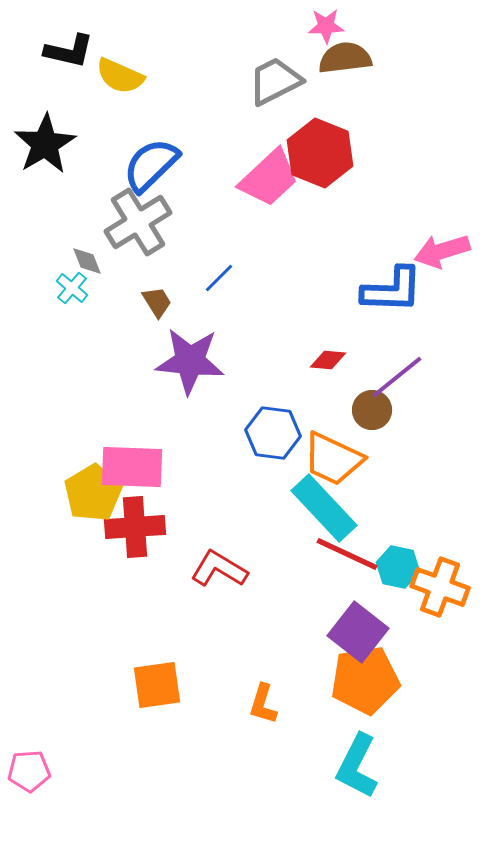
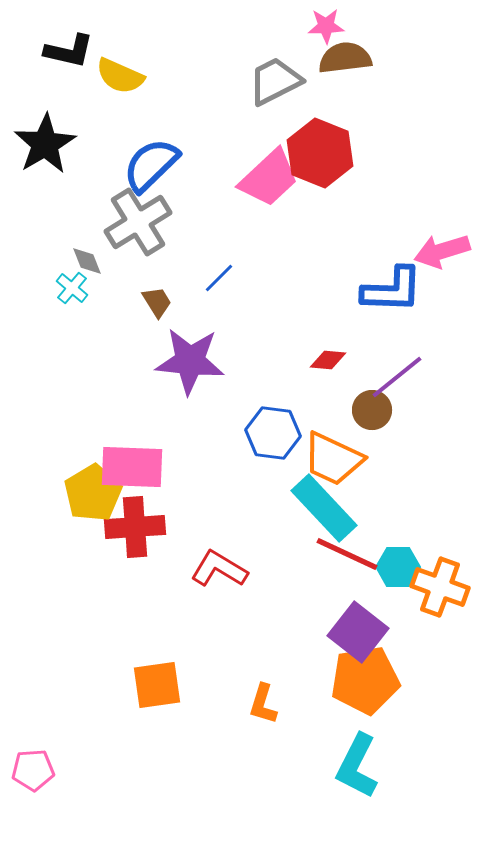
cyan hexagon: rotated 12 degrees counterclockwise
pink pentagon: moved 4 px right, 1 px up
